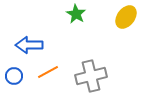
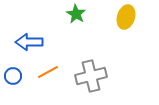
yellow ellipse: rotated 20 degrees counterclockwise
blue arrow: moved 3 px up
blue circle: moved 1 px left
